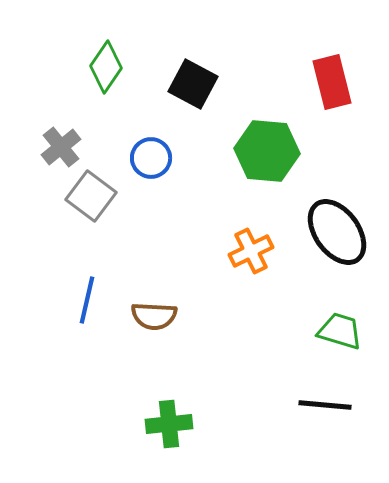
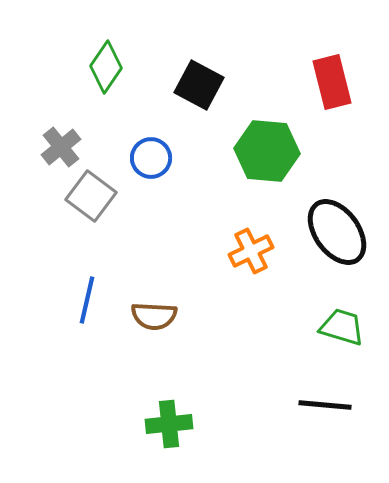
black square: moved 6 px right, 1 px down
green trapezoid: moved 2 px right, 4 px up
